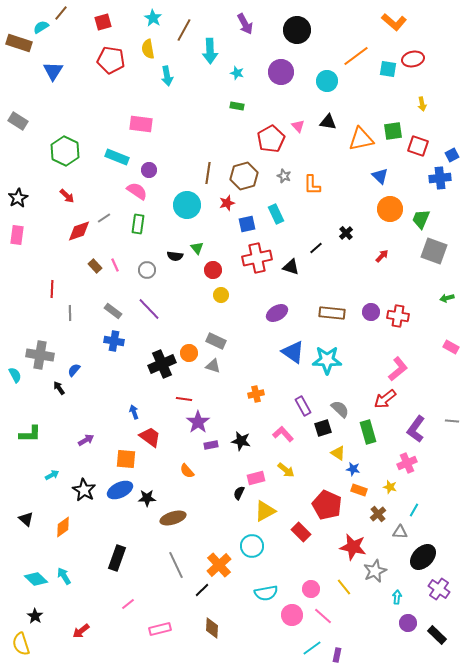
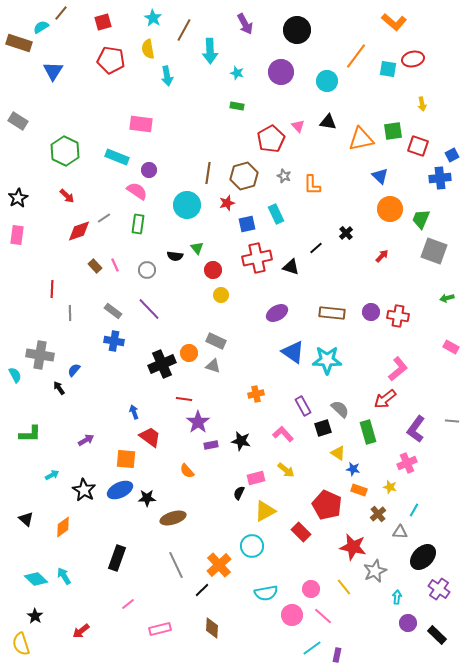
orange line at (356, 56): rotated 16 degrees counterclockwise
